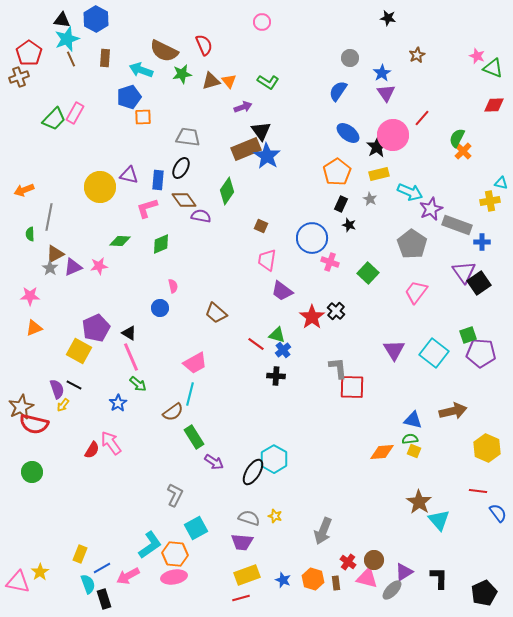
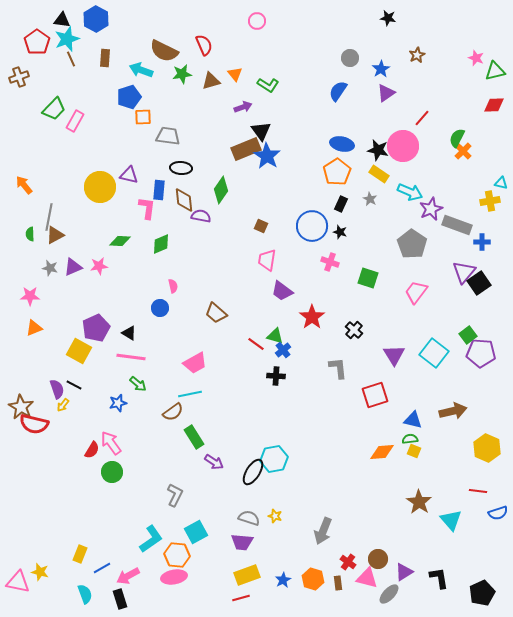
pink circle at (262, 22): moved 5 px left, 1 px up
red pentagon at (29, 53): moved 8 px right, 11 px up
pink star at (477, 56): moved 1 px left, 2 px down
green triangle at (493, 68): moved 2 px right, 3 px down; rotated 35 degrees counterclockwise
blue star at (382, 73): moved 1 px left, 4 px up
orange triangle at (229, 81): moved 6 px right, 7 px up
green L-shape at (268, 82): moved 3 px down
purple triangle at (386, 93): rotated 30 degrees clockwise
pink rectangle at (75, 113): moved 8 px down
green trapezoid at (54, 119): moved 10 px up
blue ellipse at (348, 133): moved 6 px left, 11 px down; rotated 25 degrees counterclockwise
pink circle at (393, 135): moved 10 px right, 11 px down
gray trapezoid at (188, 137): moved 20 px left, 1 px up
black star at (377, 147): moved 1 px right, 3 px down; rotated 30 degrees counterclockwise
black ellipse at (181, 168): rotated 65 degrees clockwise
yellow rectangle at (379, 174): rotated 48 degrees clockwise
blue rectangle at (158, 180): moved 1 px right, 10 px down
orange arrow at (24, 190): moved 5 px up; rotated 72 degrees clockwise
green diamond at (227, 191): moved 6 px left, 1 px up
brown diamond at (184, 200): rotated 30 degrees clockwise
pink L-shape at (147, 208): rotated 115 degrees clockwise
black star at (349, 225): moved 9 px left, 7 px down
blue circle at (312, 238): moved 12 px up
brown triangle at (55, 254): moved 19 px up
gray star at (50, 268): rotated 21 degrees counterclockwise
purple triangle at (464, 272): rotated 15 degrees clockwise
green square at (368, 273): moved 5 px down; rotated 25 degrees counterclockwise
black cross at (336, 311): moved 18 px right, 19 px down
green triangle at (277, 335): moved 2 px left, 1 px down
green square at (468, 335): rotated 18 degrees counterclockwise
purple triangle at (394, 350): moved 5 px down
pink line at (131, 357): rotated 60 degrees counterclockwise
red square at (352, 387): moved 23 px right, 8 px down; rotated 20 degrees counterclockwise
cyan line at (190, 394): rotated 65 degrees clockwise
blue star at (118, 403): rotated 18 degrees clockwise
brown star at (21, 407): rotated 15 degrees counterclockwise
cyan hexagon at (274, 459): rotated 20 degrees clockwise
green circle at (32, 472): moved 80 px right
blue semicircle at (498, 513): rotated 108 degrees clockwise
cyan triangle at (439, 520): moved 12 px right
cyan square at (196, 528): moved 4 px down
cyan L-shape at (150, 545): moved 1 px right, 6 px up
orange hexagon at (175, 554): moved 2 px right, 1 px down
brown circle at (374, 560): moved 4 px right, 1 px up
yellow star at (40, 572): rotated 24 degrees counterclockwise
black L-shape at (439, 578): rotated 10 degrees counterclockwise
blue star at (283, 580): rotated 21 degrees clockwise
brown rectangle at (336, 583): moved 2 px right
cyan semicircle at (88, 584): moved 3 px left, 10 px down
gray ellipse at (392, 590): moved 3 px left, 4 px down
black pentagon at (484, 593): moved 2 px left
black rectangle at (104, 599): moved 16 px right
